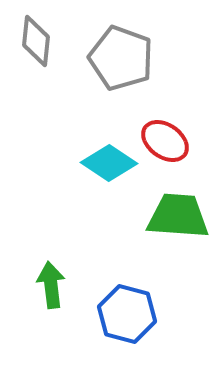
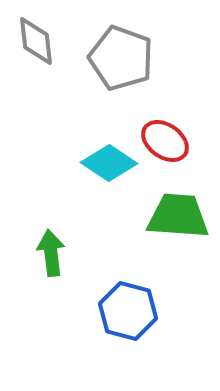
gray diamond: rotated 12 degrees counterclockwise
green arrow: moved 32 px up
blue hexagon: moved 1 px right, 3 px up
